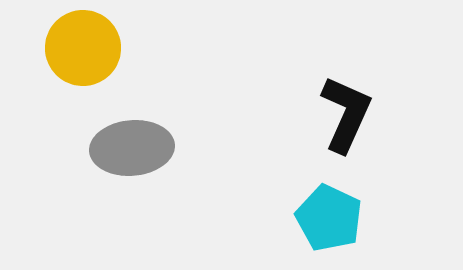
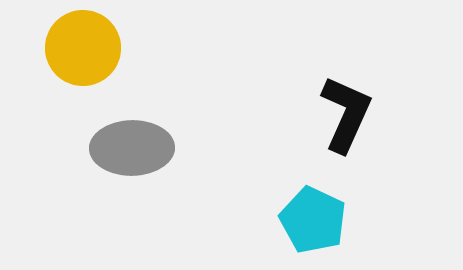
gray ellipse: rotated 4 degrees clockwise
cyan pentagon: moved 16 px left, 2 px down
